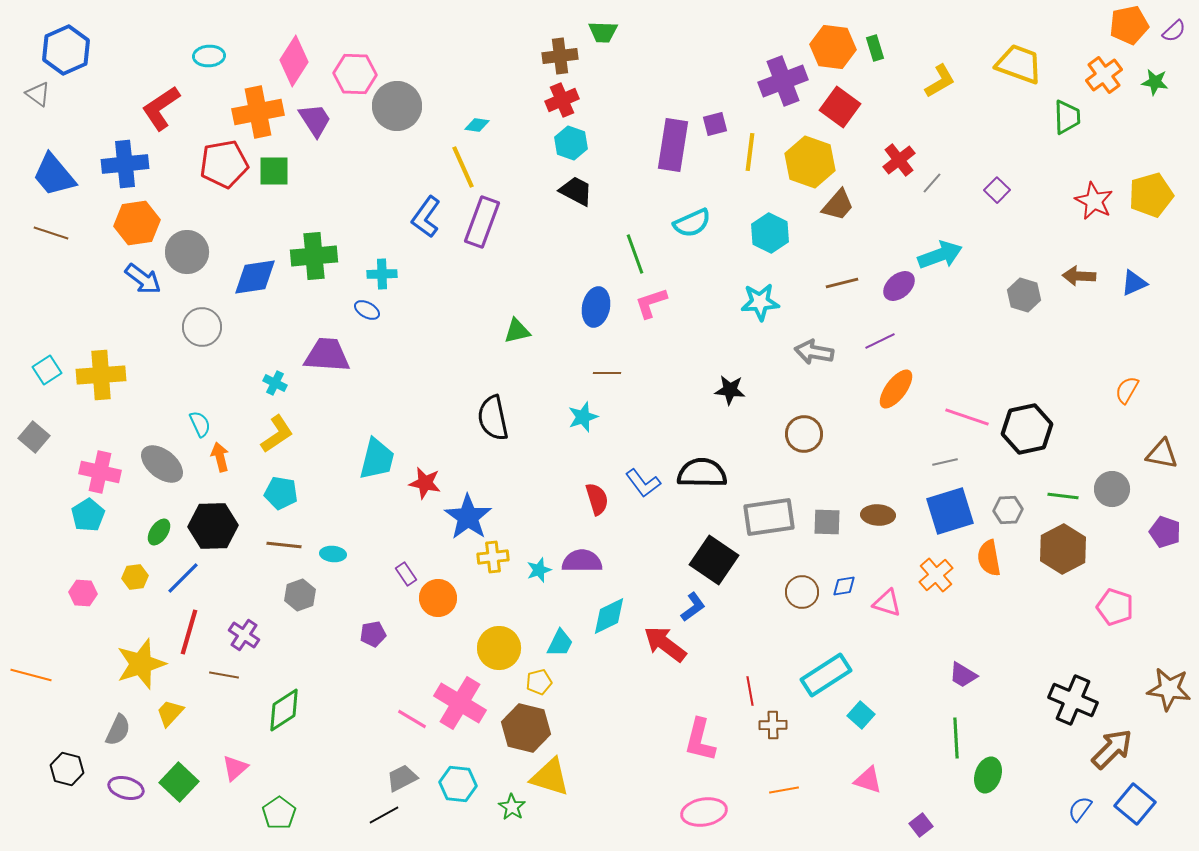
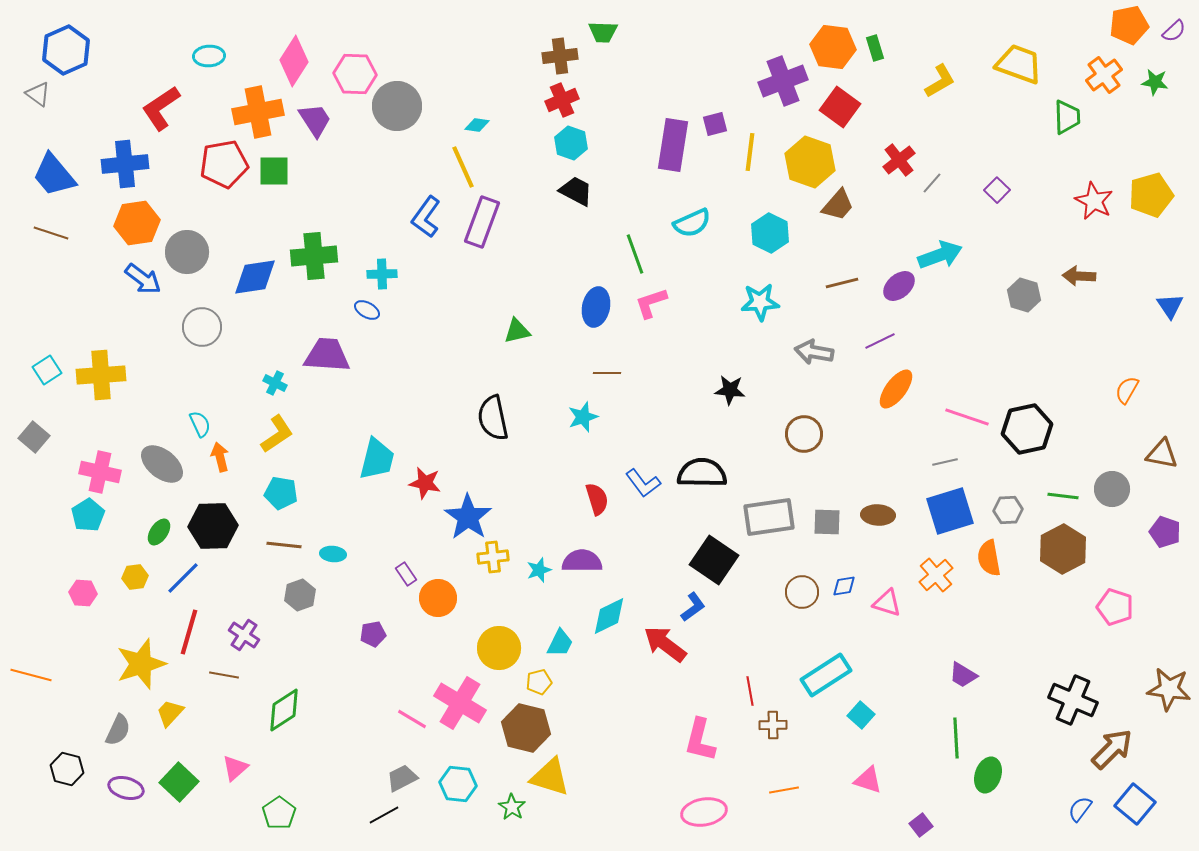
blue triangle at (1134, 283): moved 36 px right, 23 px down; rotated 40 degrees counterclockwise
